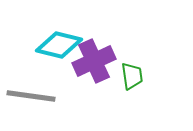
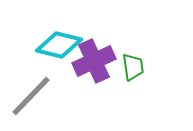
green trapezoid: moved 1 px right, 9 px up
gray line: rotated 54 degrees counterclockwise
